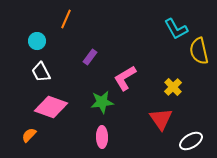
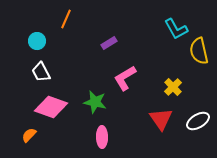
purple rectangle: moved 19 px right, 14 px up; rotated 21 degrees clockwise
green star: moved 7 px left; rotated 20 degrees clockwise
white ellipse: moved 7 px right, 20 px up
